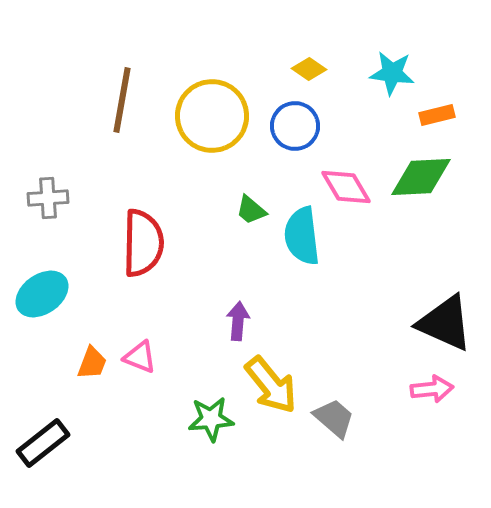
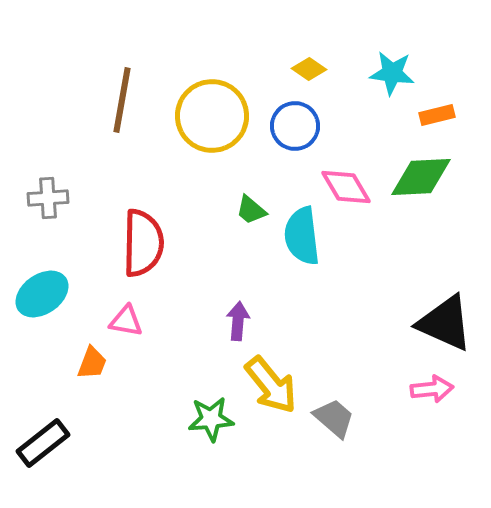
pink triangle: moved 14 px left, 36 px up; rotated 12 degrees counterclockwise
